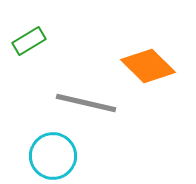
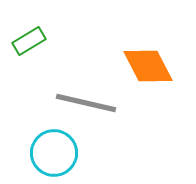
orange diamond: rotated 18 degrees clockwise
cyan circle: moved 1 px right, 3 px up
